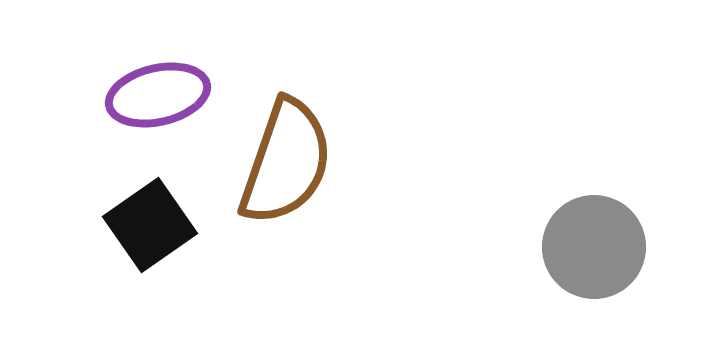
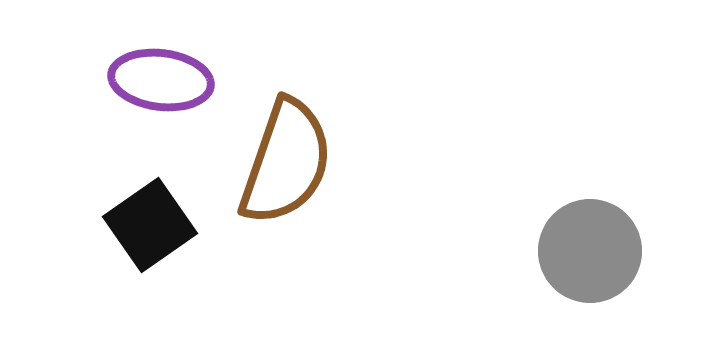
purple ellipse: moved 3 px right, 15 px up; rotated 20 degrees clockwise
gray circle: moved 4 px left, 4 px down
